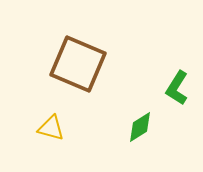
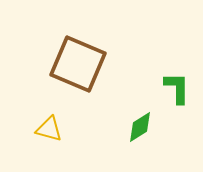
green L-shape: rotated 148 degrees clockwise
yellow triangle: moved 2 px left, 1 px down
